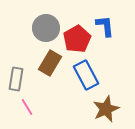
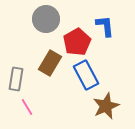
gray circle: moved 9 px up
red pentagon: moved 3 px down
brown star: moved 3 px up
